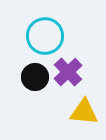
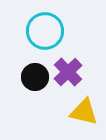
cyan circle: moved 5 px up
yellow triangle: rotated 8 degrees clockwise
